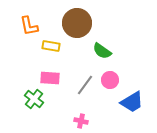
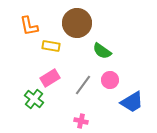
pink rectangle: rotated 36 degrees counterclockwise
gray line: moved 2 px left
